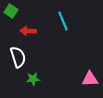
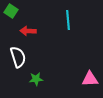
cyan line: moved 5 px right, 1 px up; rotated 18 degrees clockwise
green star: moved 3 px right
